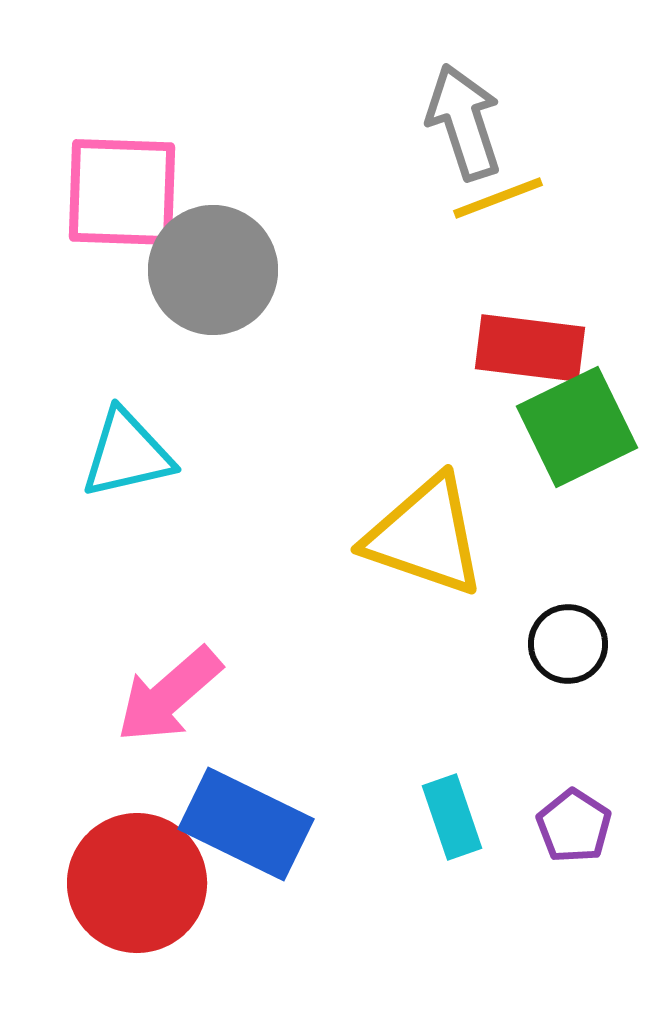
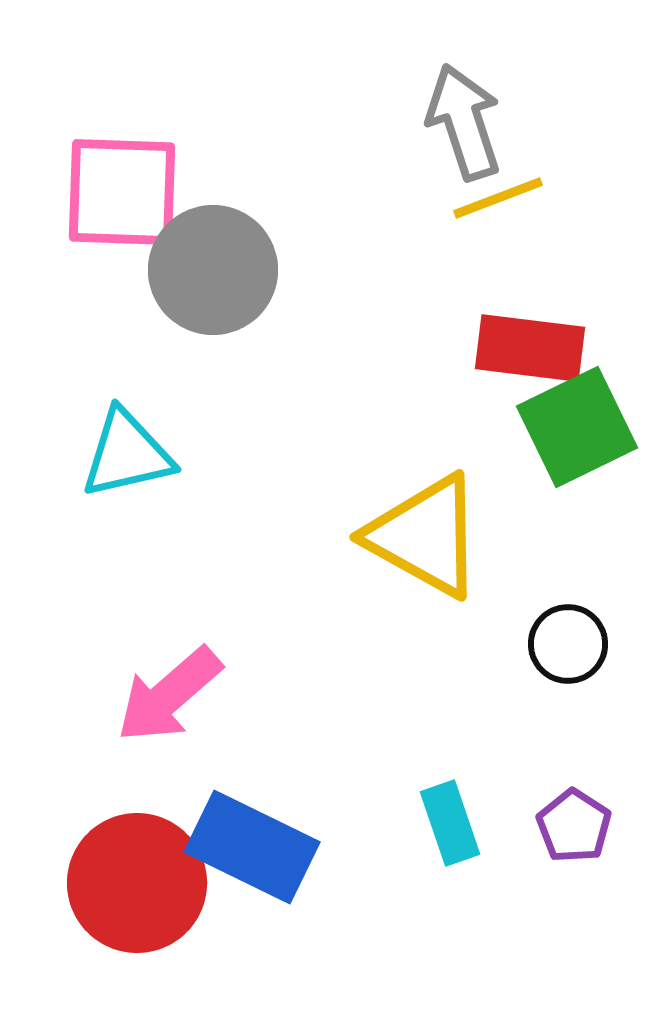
yellow triangle: rotated 10 degrees clockwise
cyan rectangle: moved 2 px left, 6 px down
blue rectangle: moved 6 px right, 23 px down
